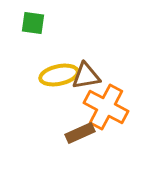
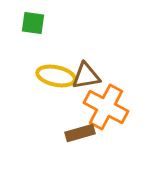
yellow ellipse: moved 3 px left, 1 px down; rotated 24 degrees clockwise
brown rectangle: rotated 8 degrees clockwise
